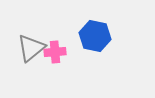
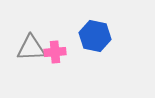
gray triangle: rotated 36 degrees clockwise
